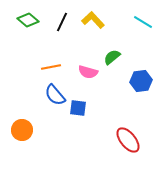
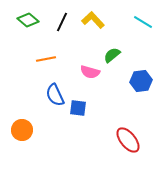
green semicircle: moved 2 px up
orange line: moved 5 px left, 8 px up
pink semicircle: moved 2 px right
blue semicircle: rotated 15 degrees clockwise
